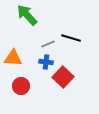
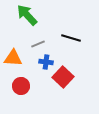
gray line: moved 10 px left
